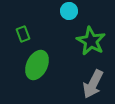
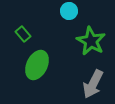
green rectangle: rotated 21 degrees counterclockwise
